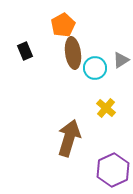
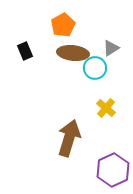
brown ellipse: rotated 76 degrees counterclockwise
gray triangle: moved 10 px left, 12 px up
